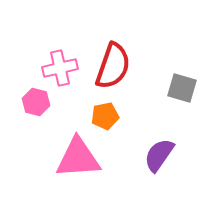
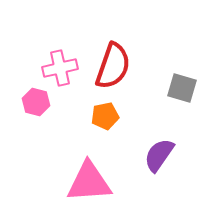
pink triangle: moved 11 px right, 24 px down
